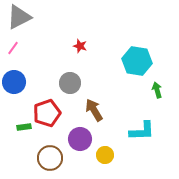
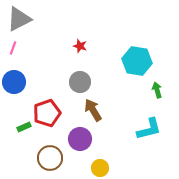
gray triangle: moved 2 px down
pink line: rotated 16 degrees counterclockwise
gray circle: moved 10 px right, 1 px up
brown arrow: moved 1 px left
green rectangle: rotated 16 degrees counterclockwise
cyan L-shape: moved 7 px right, 2 px up; rotated 12 degrees counterclockwise
yellow circle: moved 5 px left, 13 px down
